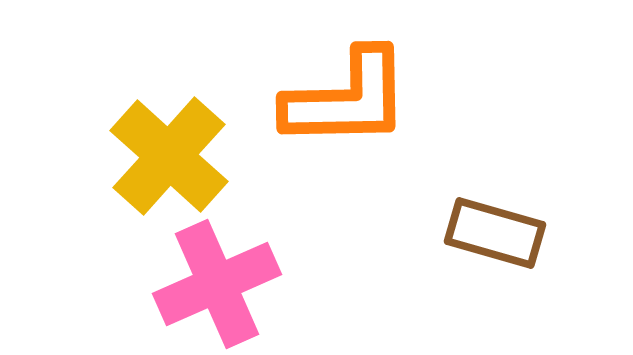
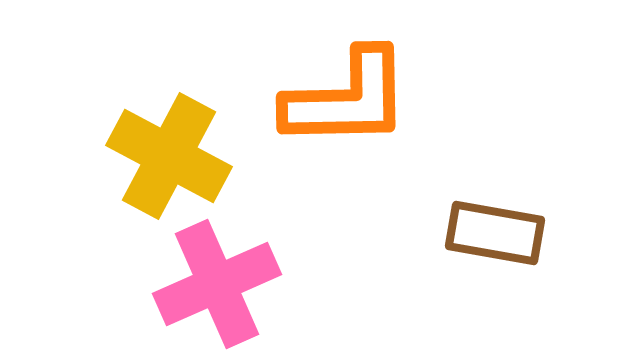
yellow cross: rotated 14 degrees counterclockwise
brown rectangle: rotated 6 degrees counterclockwise
